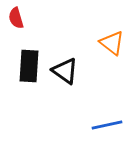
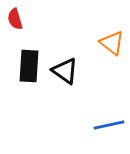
red semicircle: moved 1 px left, 1 px down
blue line: moved 2 px right
